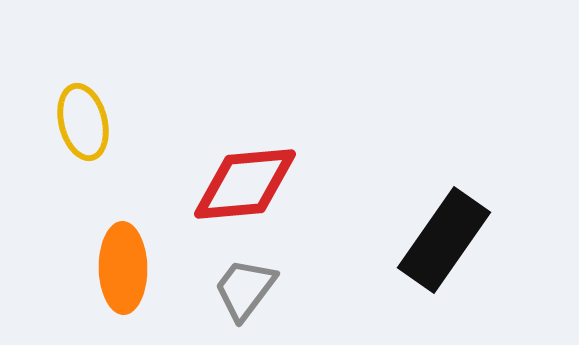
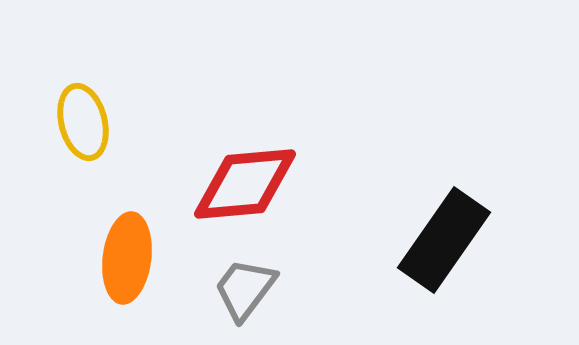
orange ellipse: moved 4 px right, 10 px up; rotated 8 degrees clockwise
